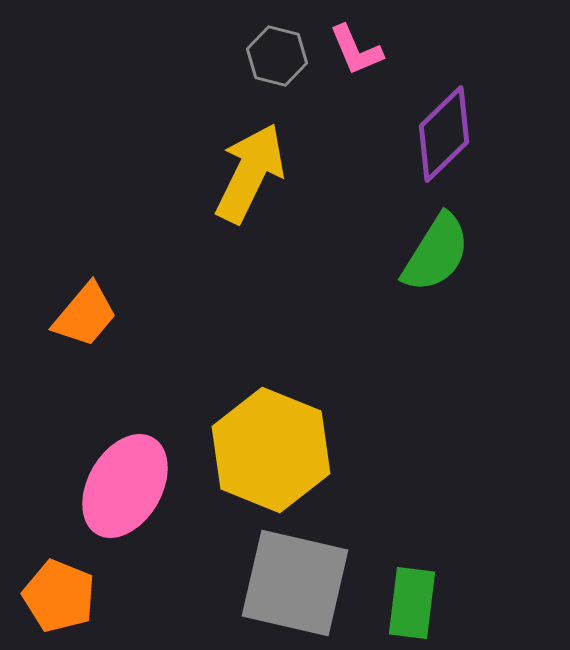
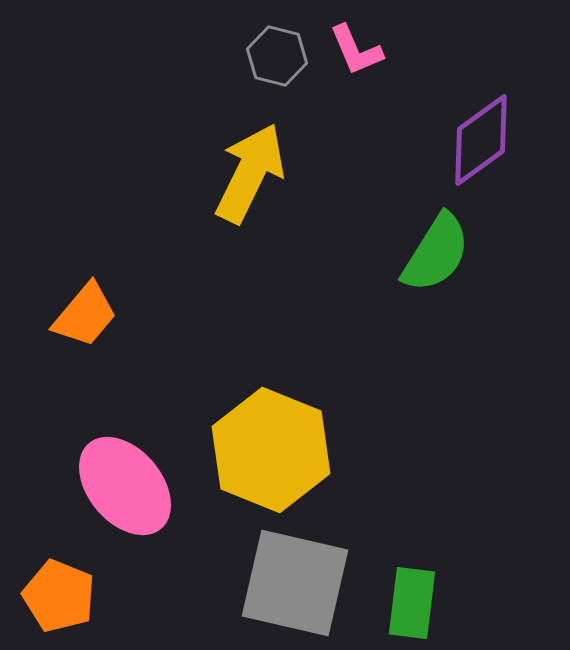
purple diamond: moved 37 px right, 6 px down; rotated 8 degrees clockwise
pink ellipse: rotated 70 degrees counterclockwise
